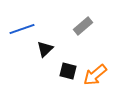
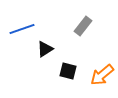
gray rectangle: rotated 12 degrees counterclockwise
black triangle: rotated 12 degrees clockwise
orange arrow: moved 7 px right
